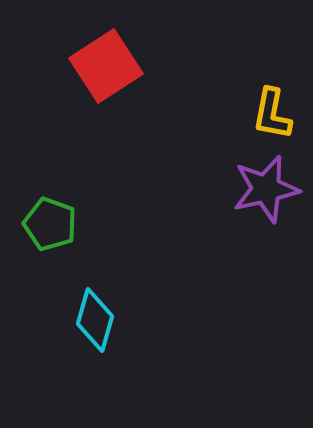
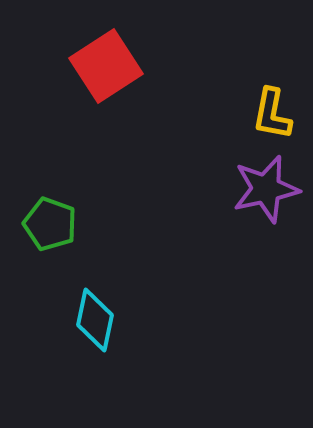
cyan diamond: rotated 4 degrees counterclockwise
